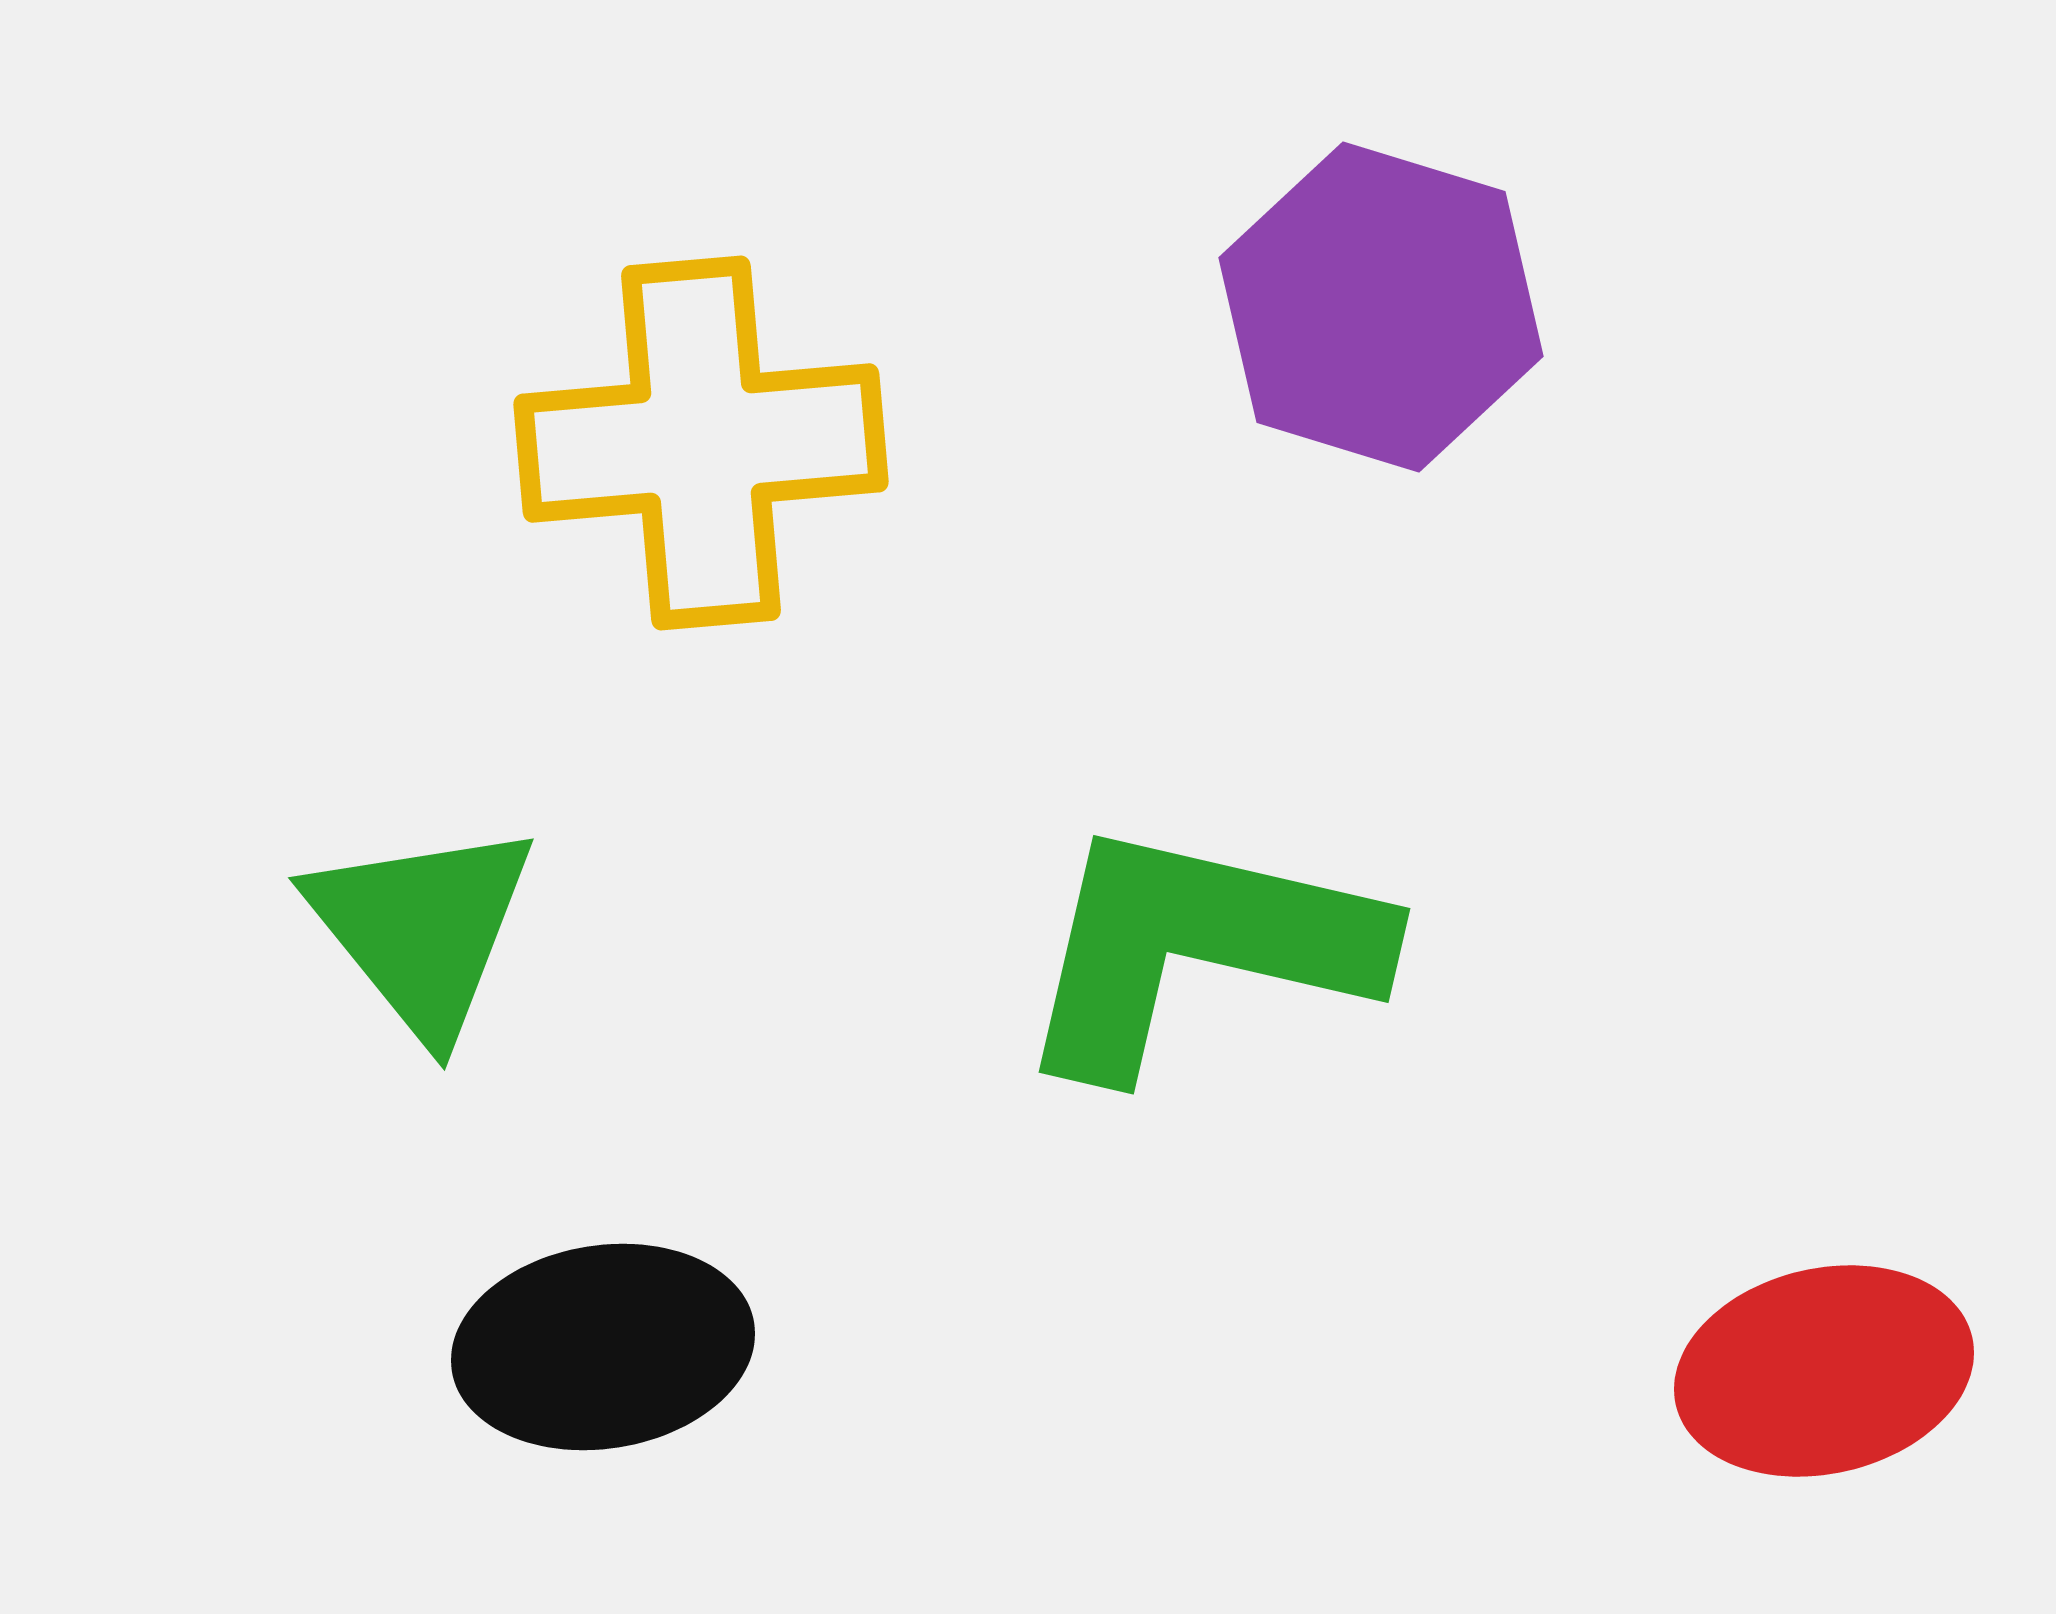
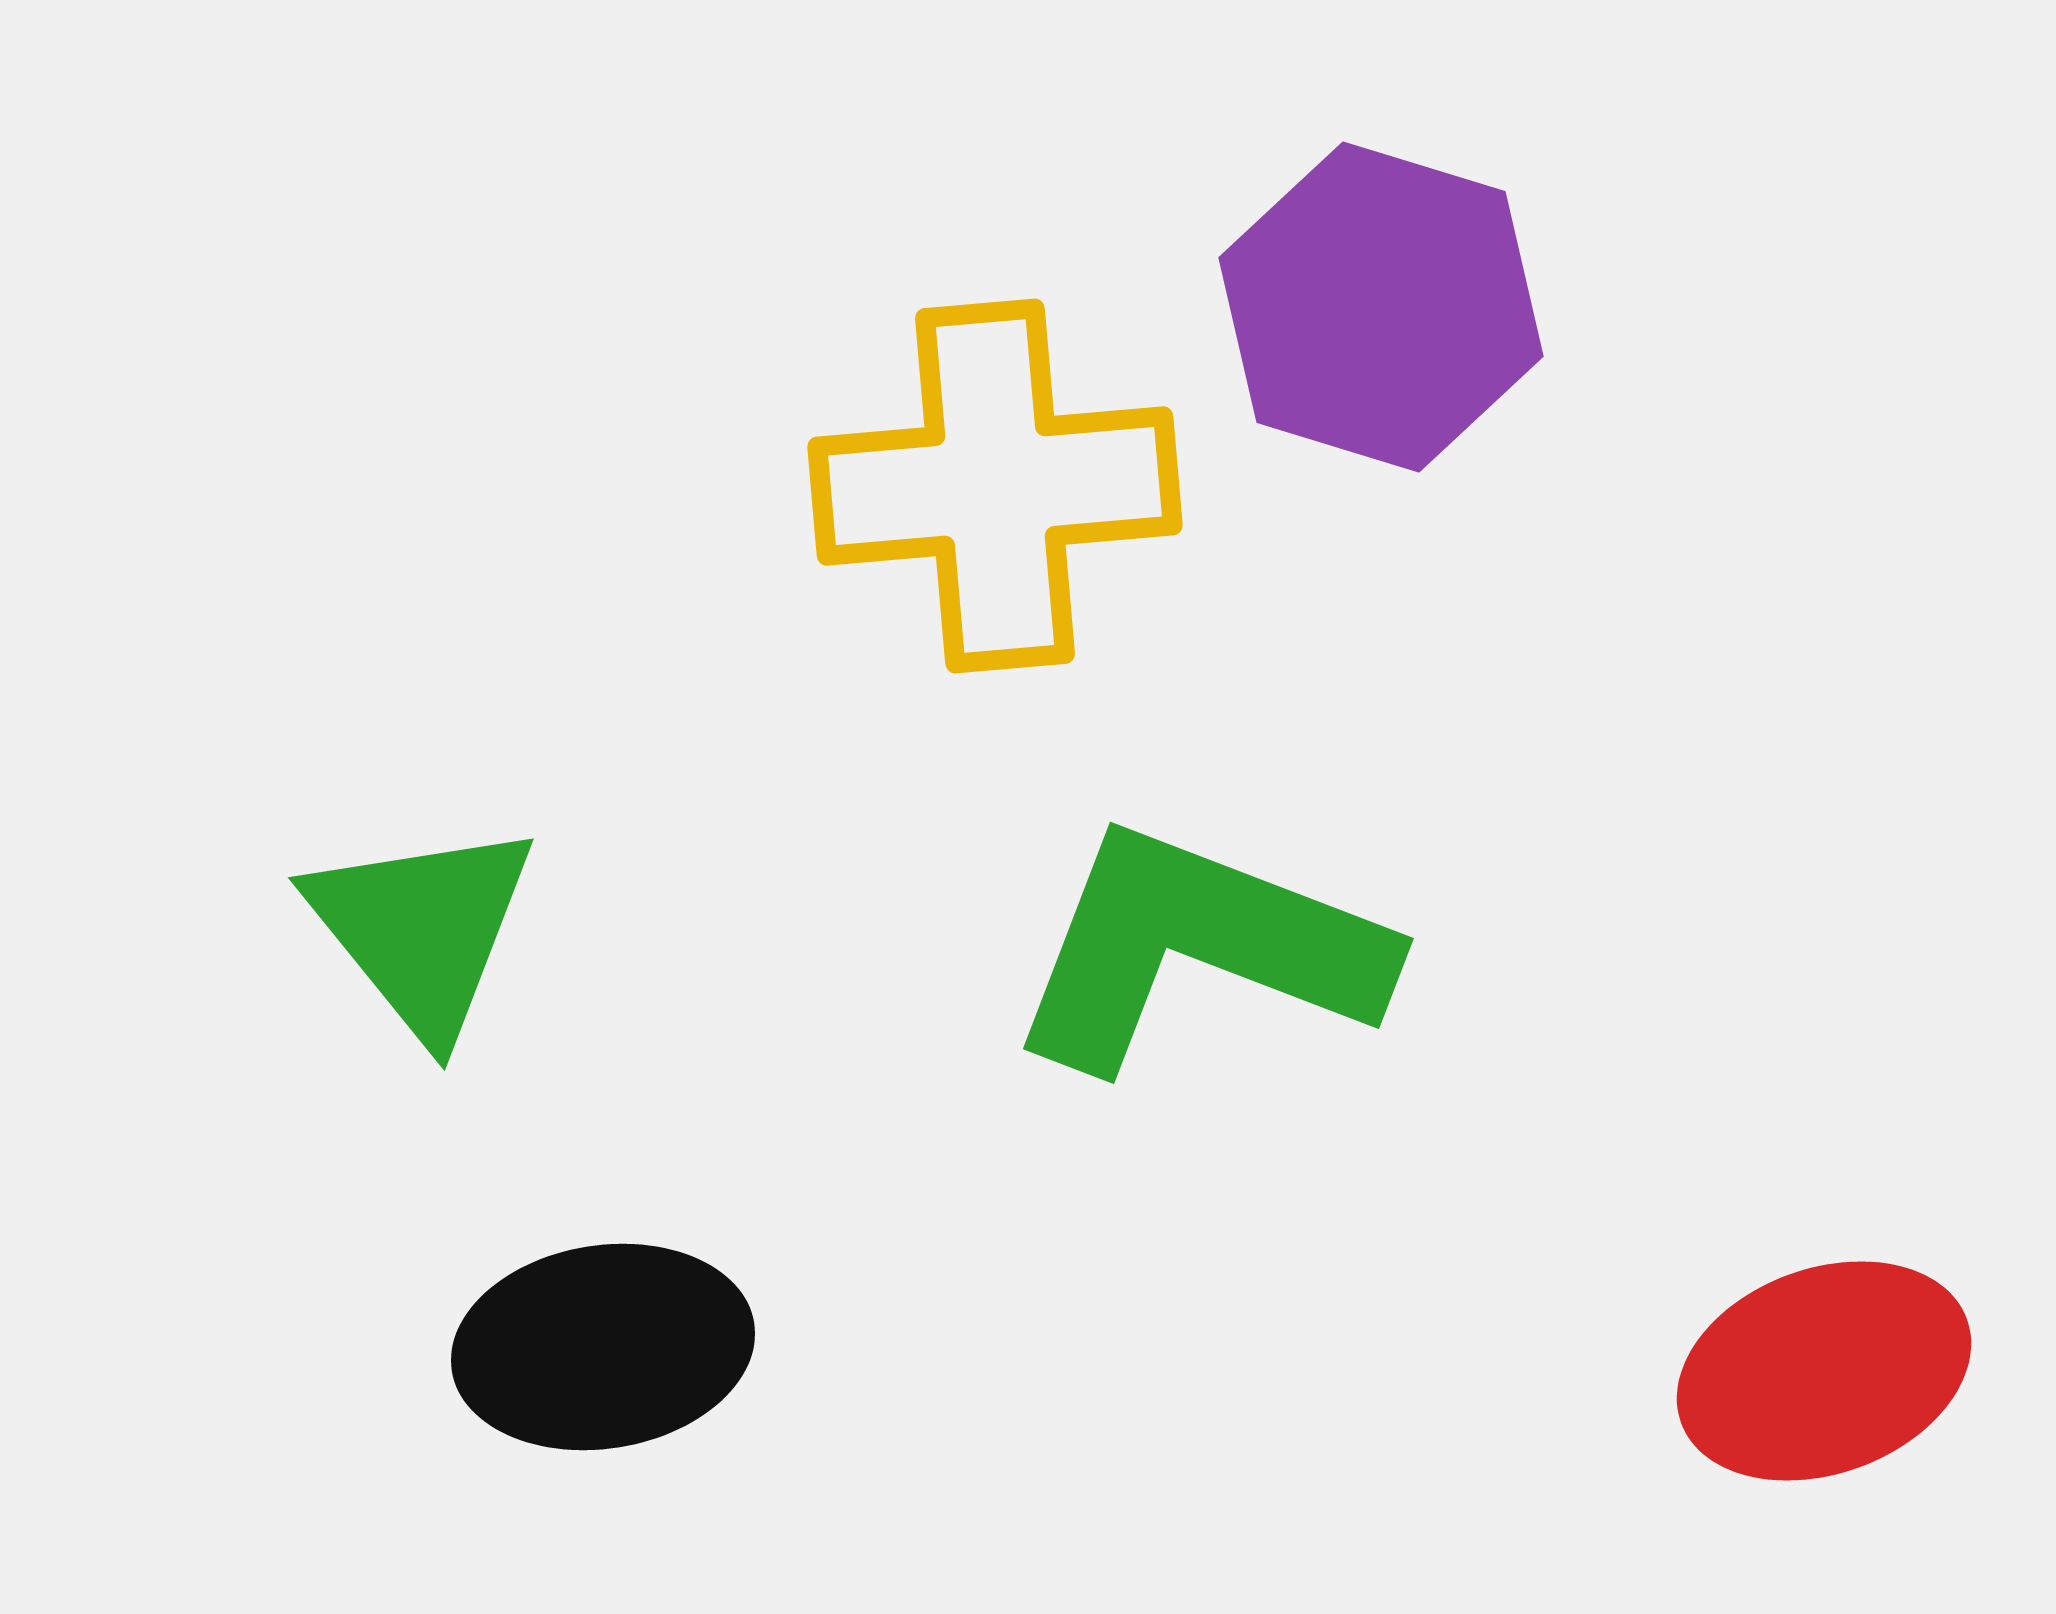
yellow cross: moved 294 px right, 43 px down
green L-shape: rotated 8 degrees clockwise
red ellipse: rotated 7 degrees counterclockwise
